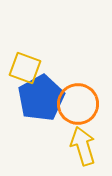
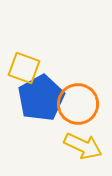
yellow square: moved 1 px left
yellow arrow: rotated 132 degrees clockwise
